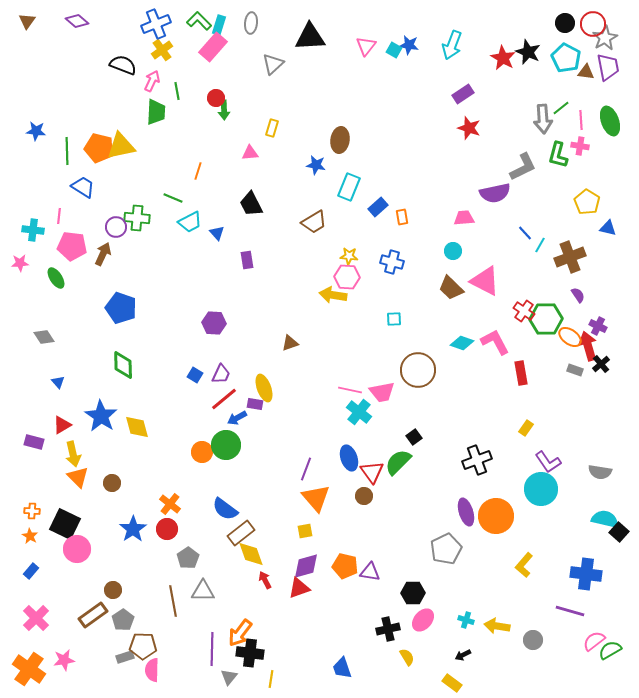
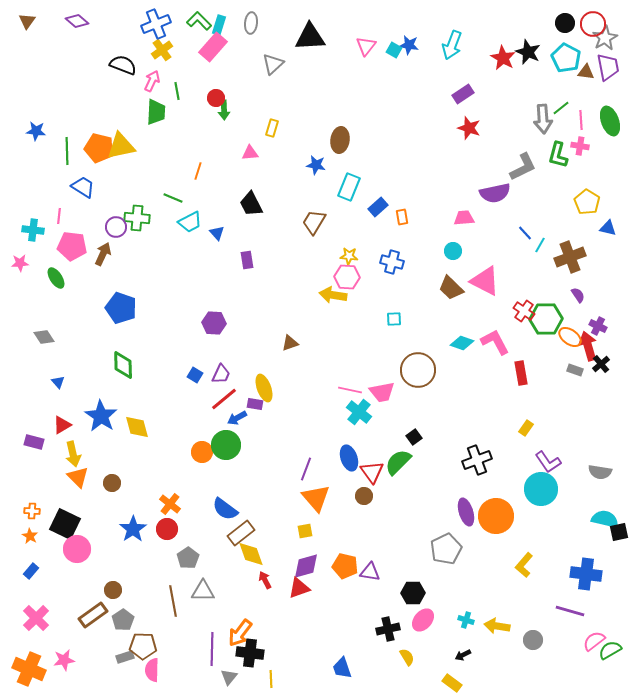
brown trapezoid at (314, 222): rotated 152 degrees clockwise
black square at (619, 532): rotated 36 degrees clockwise
orange cross at (29, 669): rotated 12 degrees counterclockwise
yellow line at (271, 679): rotated 12 degrees counterclockwise
